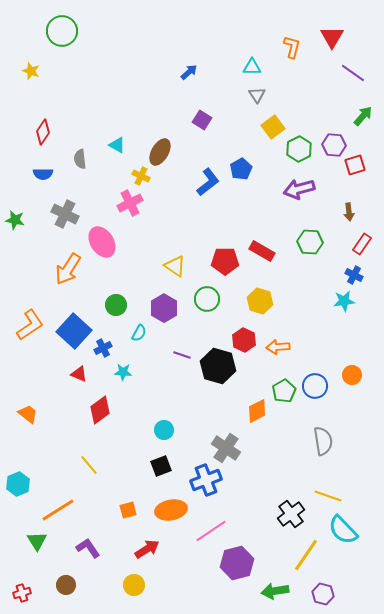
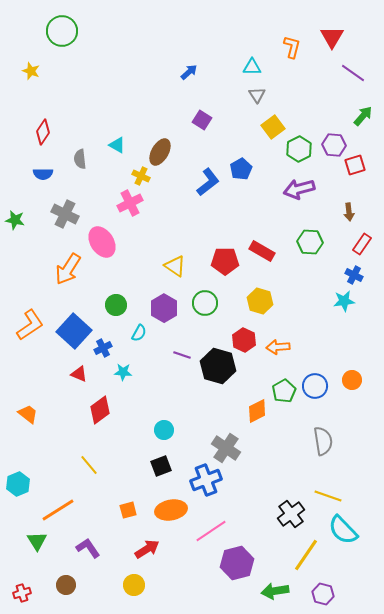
green circle at (207, 299): moved 2 px left, 4 px down
orange circle at (352, 375): moved 5 px down
